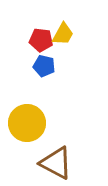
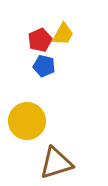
red pentagon: moved 1 px left; rotated 30 degrees counterclockwise
yellow circle: moved 2 px up
brown triangle: rotated 45 degrees counterclockwise
